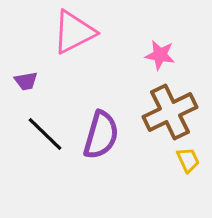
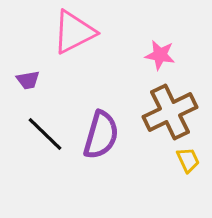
purple trapezoid: moved 2 px right, 1 px up
